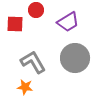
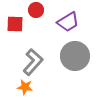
gray circle: moved 2 px up
gray L-shape: rotated 72 degrees clockwise
